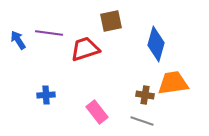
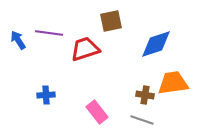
blue diamond: rotated 56 degrees clockwise
gray line: moved 1 px up
